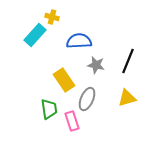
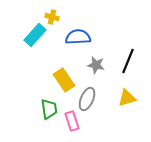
blue semicircle: moved 1 px left, 4 px up
